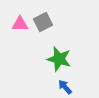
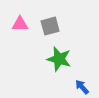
gray square: moved 7 px right, 4 px down; rotated 12 degrees clockwise
blue arrow: moved 17 px right
